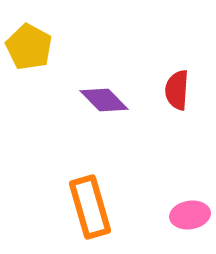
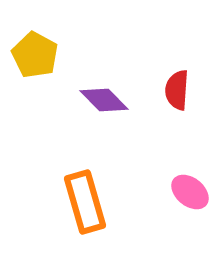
yellow pentagon: moved 6 px right, 8 px down
orange rectangle: moved 5 px left, 5 px up
pink ellipse: moved 23 px up; rotated 48 degrees clockwise
